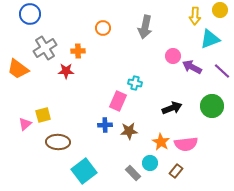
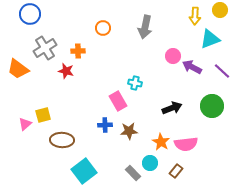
red star: rotated 14 degrees clockwise
pink rectangle: rotated 54 degrees counterclockwise
brown ellipse: moved 4 px right, 2 px up
